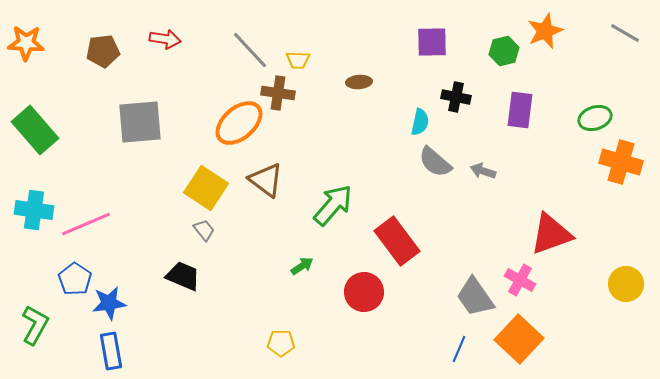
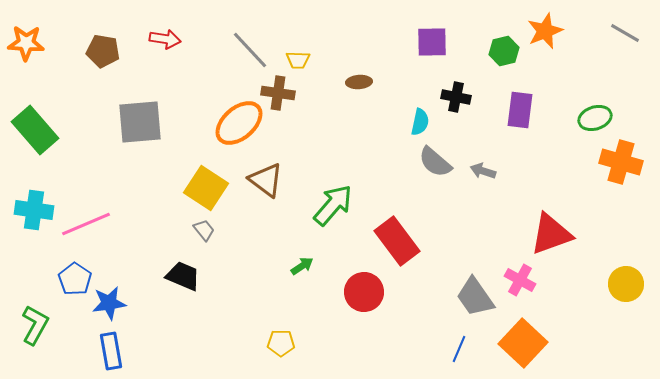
brown pentagon at (103, 51): rotated 16 degrees clockwise
orange square at (519, 339): moved 4 px right, 4 px down
